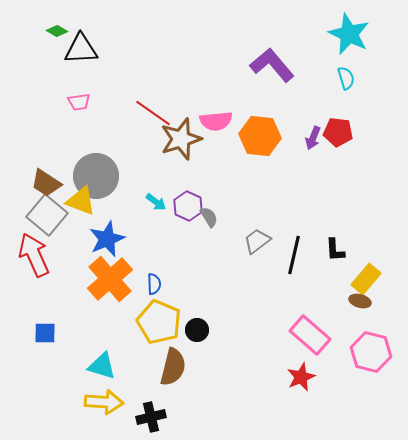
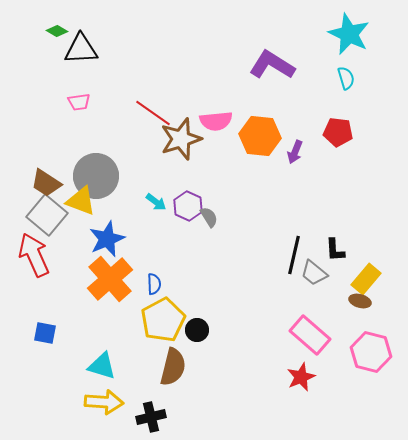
purple L-shape: rotated 18 degrees counterclockwise
purple arrow: moved 18 px left, 14 px down
gray trapezoid: moved 57 px right, 32 px down; rotated 104 degrees counterclockwise
yellow pentagon: moved 4 px right, 2 px up; rotated 21 degrees clockwise
blue square: rotated 10 degrees clockwise
